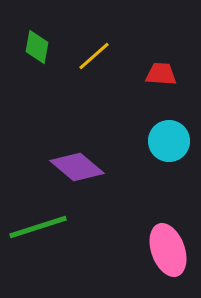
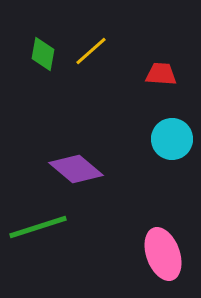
green diamond: moved 6 px right, 7 px down
yellow line: moved 3 px left, 5 px up
cyan circle: moved 3 px right, 2 px up
purple diamond: moved 1 px left, 2 px down
pink ellipse: moved 5 px left, 4 px down
